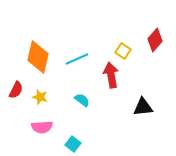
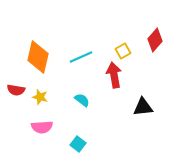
yellow square: rotated 28 degrees clockwise
cyan line: moved 4 px right, 2 px up
red arrow: moved 3 px right
red semicircle: rotated 72 degrees clockwise
cyan square: moved 5 px right
